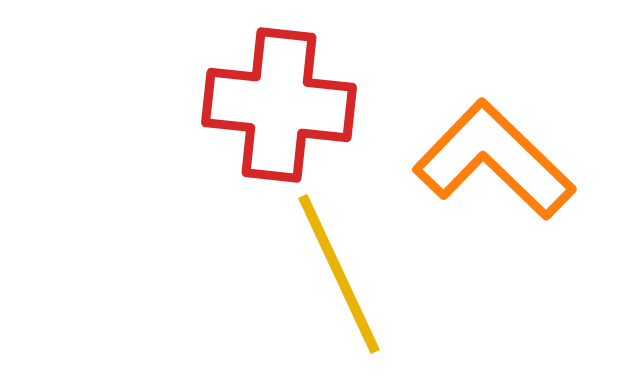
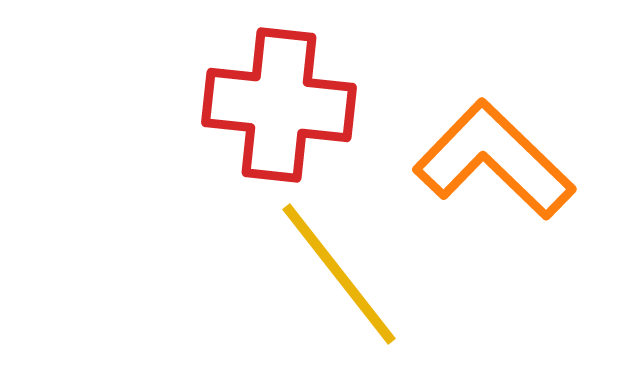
yellow line: rotated 13 degrees counterclockwise
